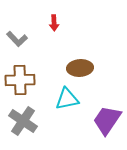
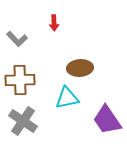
cyan triangle: moved 1 px up
purple trapezoid: rotated 68 degrees counterclockwise
